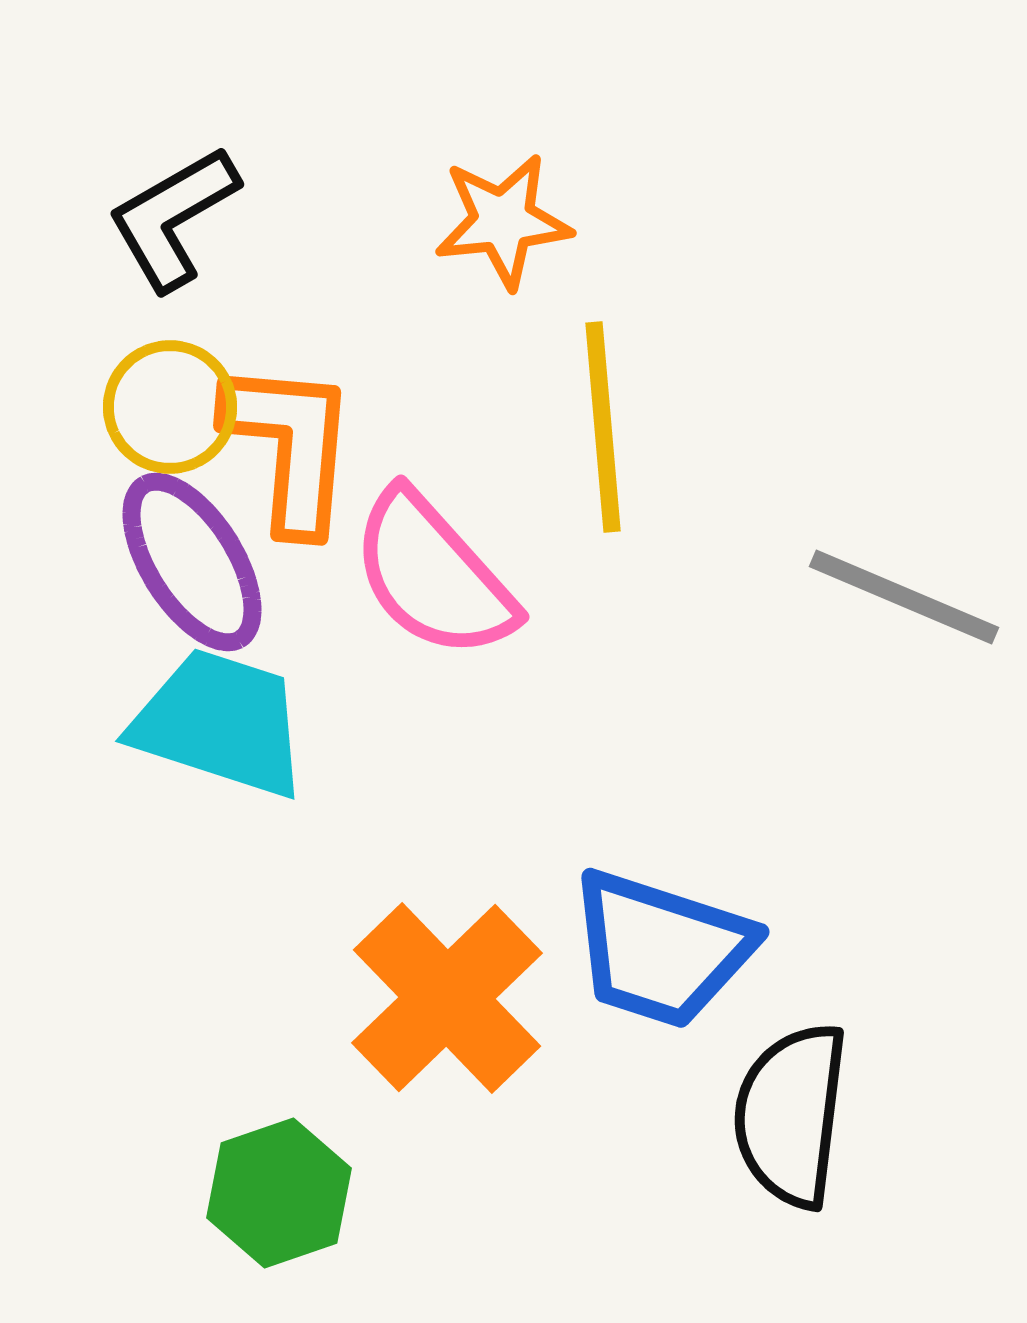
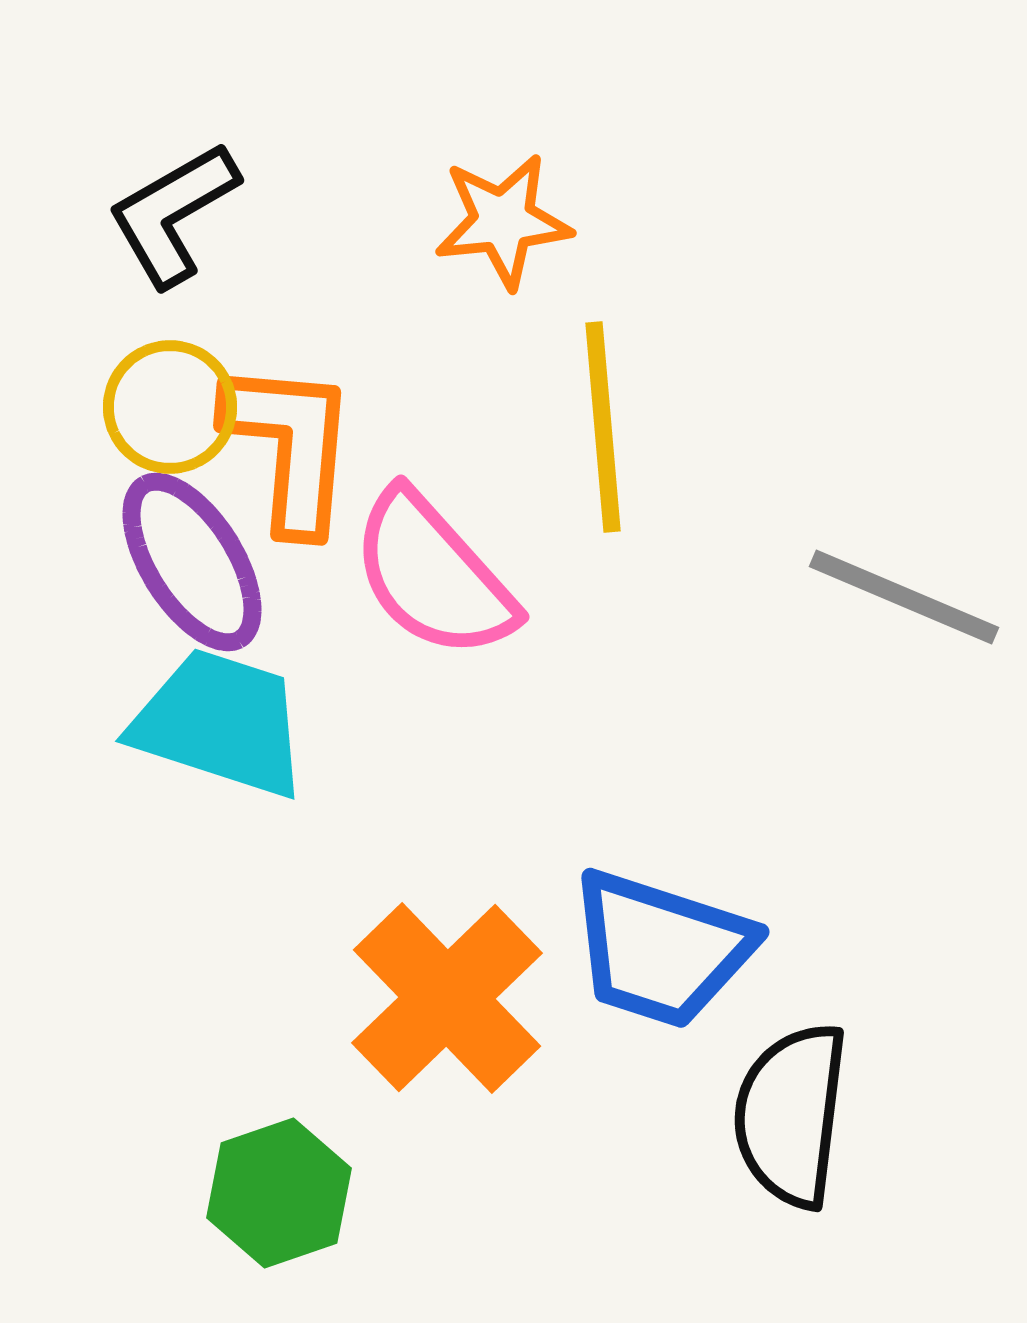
black L-shape: moved 4 px up
